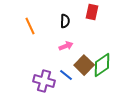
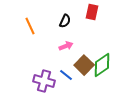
black semicircle: rotated 24 degrees clockwise
